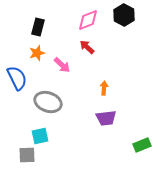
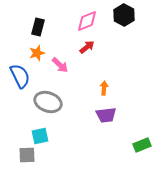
pink diamond: moved 1 px left, 1 px down
red arrow: rotated 98 degrees clockwise
pink arrow: moved 2 px left
blue semicircle: moved 3 px right, 2 px up
purple trapezoid: moved 3 px up
